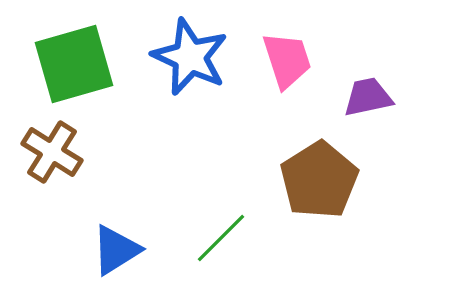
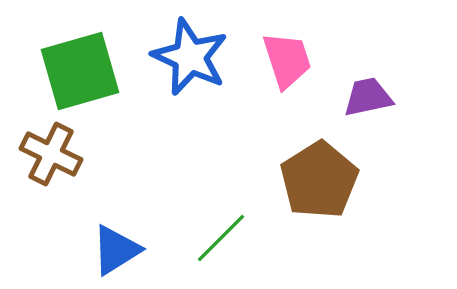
green square: moved 6 px right, 7 px down
brown cross: moved 1 px left, 2 px down; rotated 6 degrees counterclockwise
